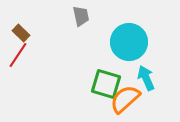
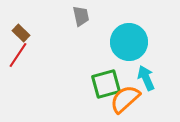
green square: rotated 32 degrees counterclockwise
